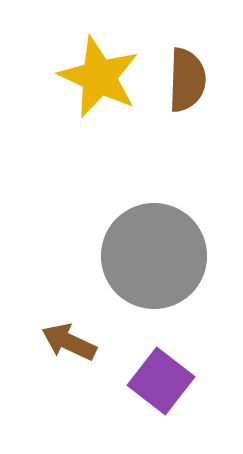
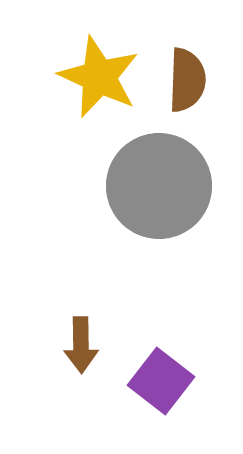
gray circle: moved 5 px right, 70 px up
brown arrow: moved 12 px right, 3 px down; rotated 116 degrees counterclockwise
